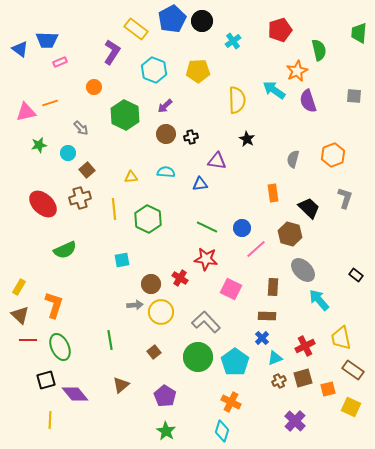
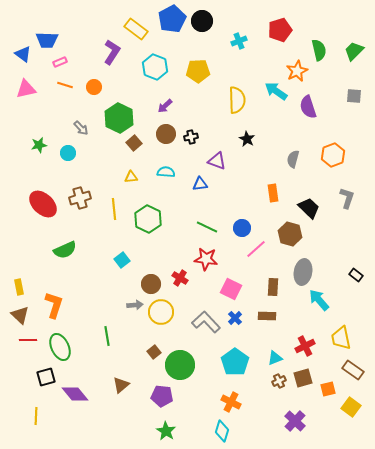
green trapezoid at (359, 33): moved 5 px left, 18 px down; rotated 40 degrees clockwise
cyan cross at (233, 41): moved 6 px right; rotated 14 degrees clockwise
blue triangle at (20, 49): moved 3 px right, 5 px down
cyan hexagon at (154, 70): moved 1 px right, 3 px up
cyan arrow at (274, 90): moved 2 px right, 1 px down
purple semicircle at (308, 101): moved 6 px down
orange line at (50, 103): moved 15 px right, 18 px up; rotated 35 degrees clockwise
pink triangle at (26, 112): moved 23 px up
green hexagon at (125, 115): moved 6 px left, 3 px down
purple triangle at (217, 161): rotated 12 degrees clockwise
brown square at (87, 170): moved 47 px right, 27 px up
gray L-shape at (345, 198): moved 2 px right
cyan square at (122, 260): rotated 28 degrees counterclockwise
gray ellipse at (303, 270): moved 2 px down; rotated 55 degrees clockwise
yellow rectangle at (19, 287): rotated 42 degrees counterclockwise
blue cross at (262, 338): moved 27 px left, 20 px up
green line at (110, 340): moved 3 px left, 4 px up
green circle at (198, 357): moved 18 px left, 8 px down
black square at (46, 380): moved 3 px up
purple pentagon at (165, 396): moved 3 px left; rotated 25 degrees counterclockwise
yellow square at (351, 407): rotated 12 degrees clockwise
yellow line at (50, 420): moved 14 px left, 4 px up
